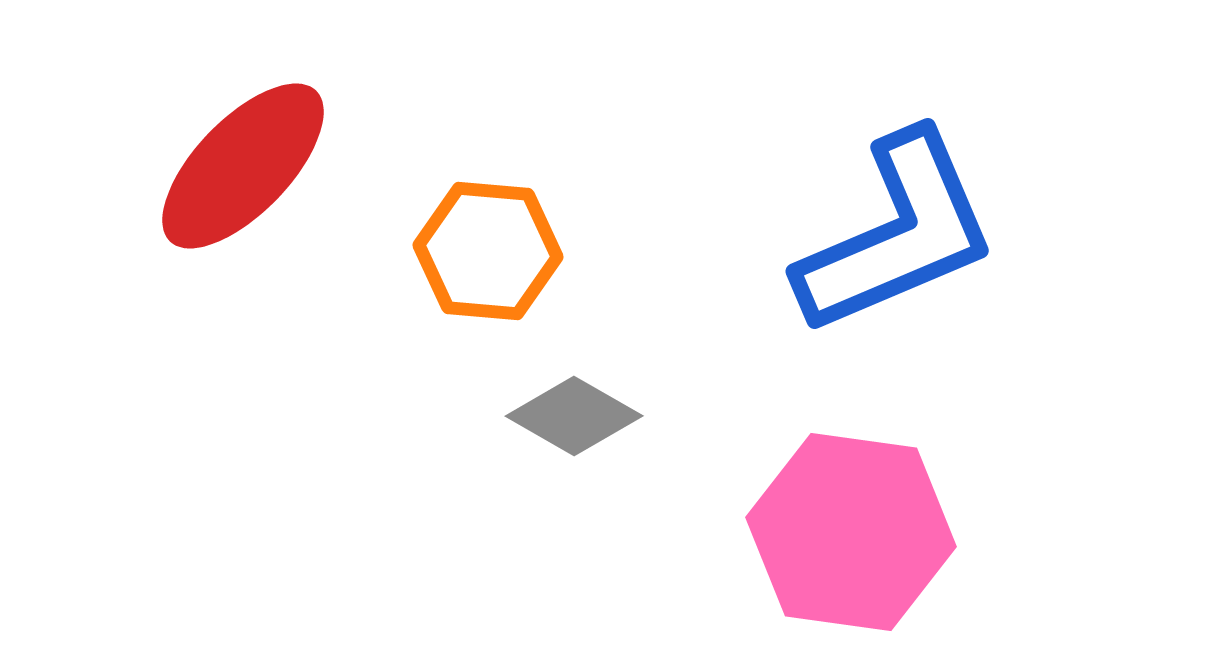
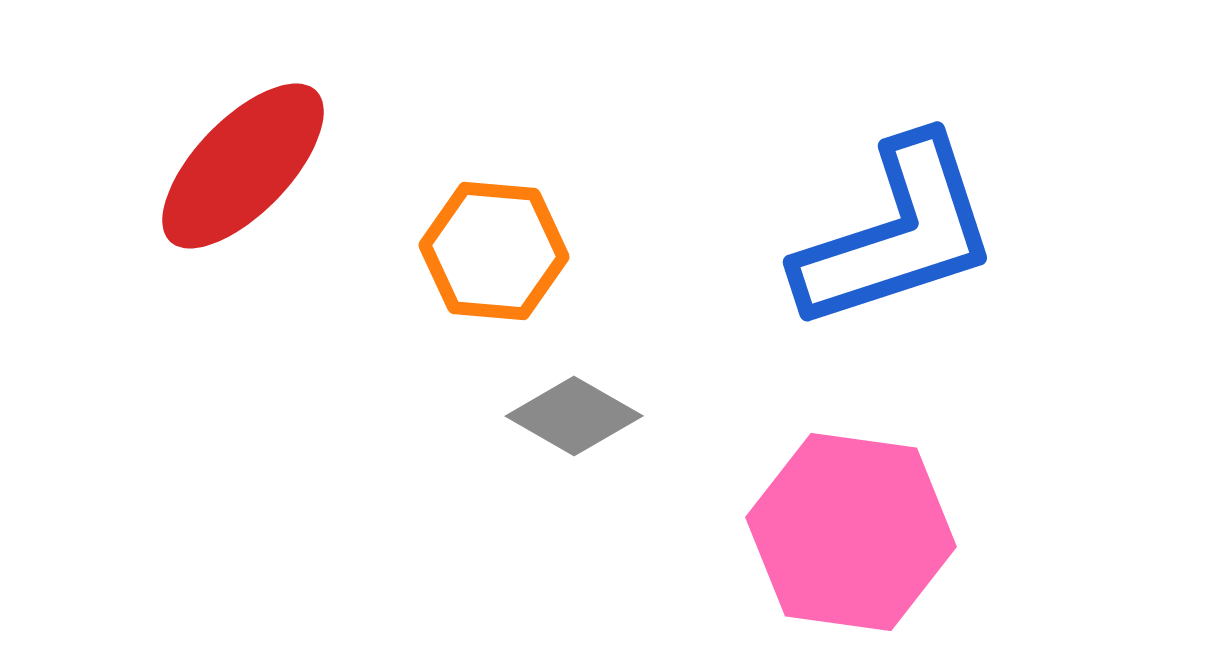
blue L-shape: rotated 5 degrees clockwise
orange hexagon: moved 6 px right
